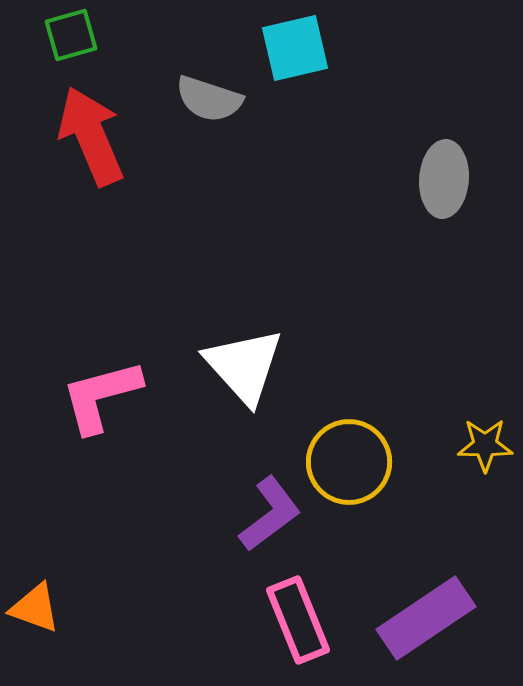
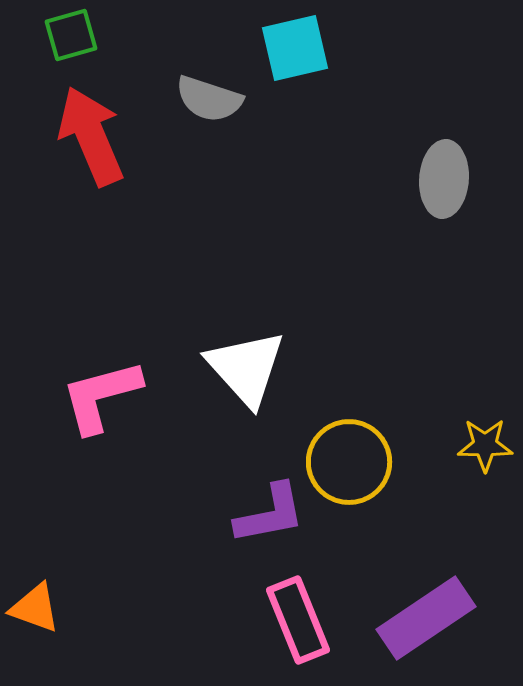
white triangle: moved 2 px right, 2 px down
purple L-shape: rotated 26 degrees clockwise
